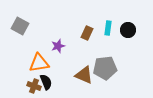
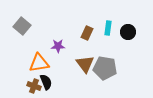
gray square: moved 2 px right; rotated 12 degrees clockwise
black circle: moved 2 px down
purple star: rotated 16 degrees clockwise
gray pentagon: rotated 15 degrees clockwise
brown triangle: moved 1 px right, 11 px up; rotated 30 degrees clockwise
